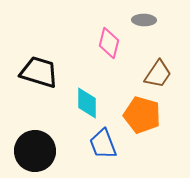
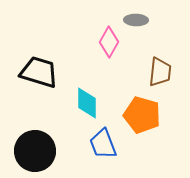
gray ellipse: moved 8 px left
pink diamond: moved 1 px up; rotated 16 degrees clockwise
brown trapezoid: moved 2 px right, 2 px up; rotated 28 degrees counterclockwise
